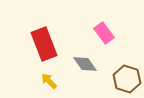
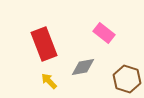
pink rectangle: rotated 15 degrees counterclockwise
gray diamond: moved 2 px left, 3 px down; rotated 65 degrees counterclockwise
